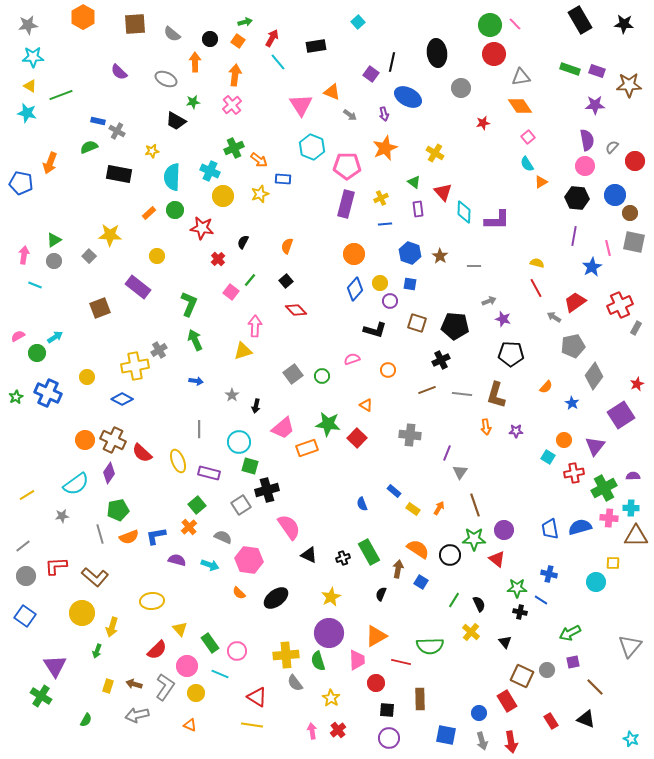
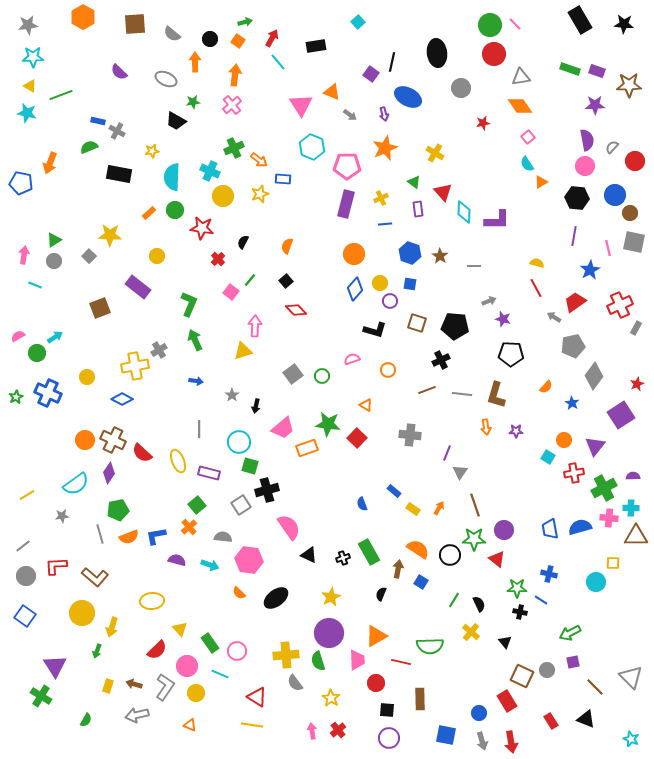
blue star at (592, 267): moved 2 px left, 3 px down
gray semicircle at (223, 537): rotated 18 degrees counterclockwise
gray triangle at (630, 646): moved 1 px right, 31 px down; rotated 25 degrees counterclockwise
